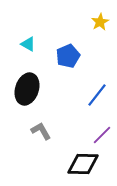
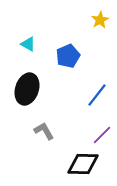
yellow star: moved 2 px up
gray L-shape: moved 3 px right
